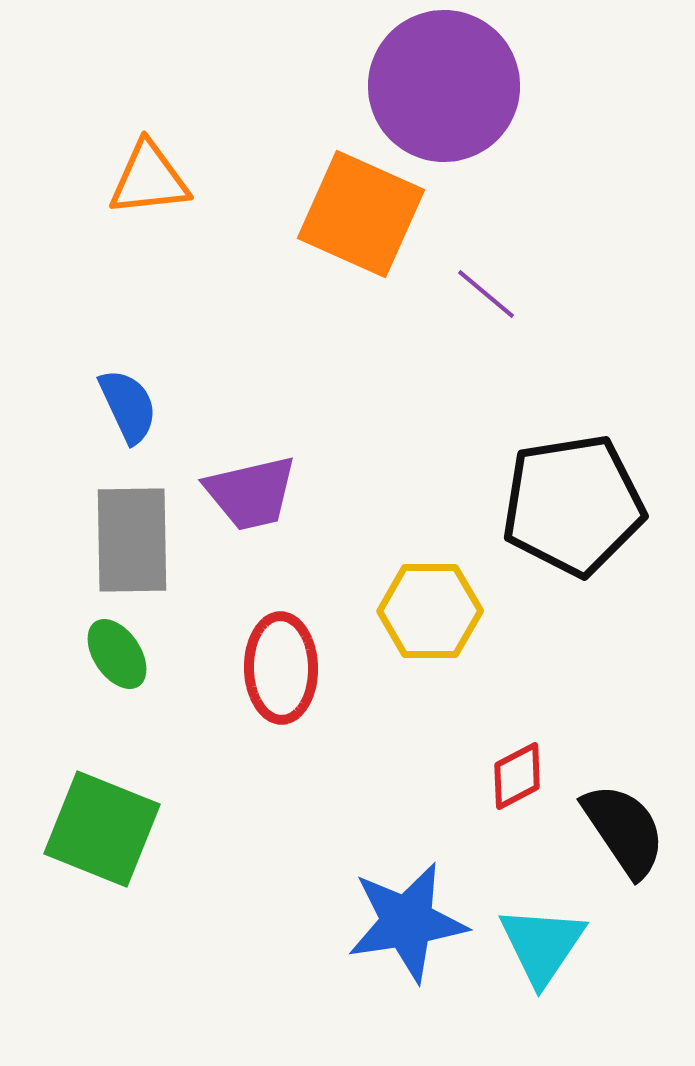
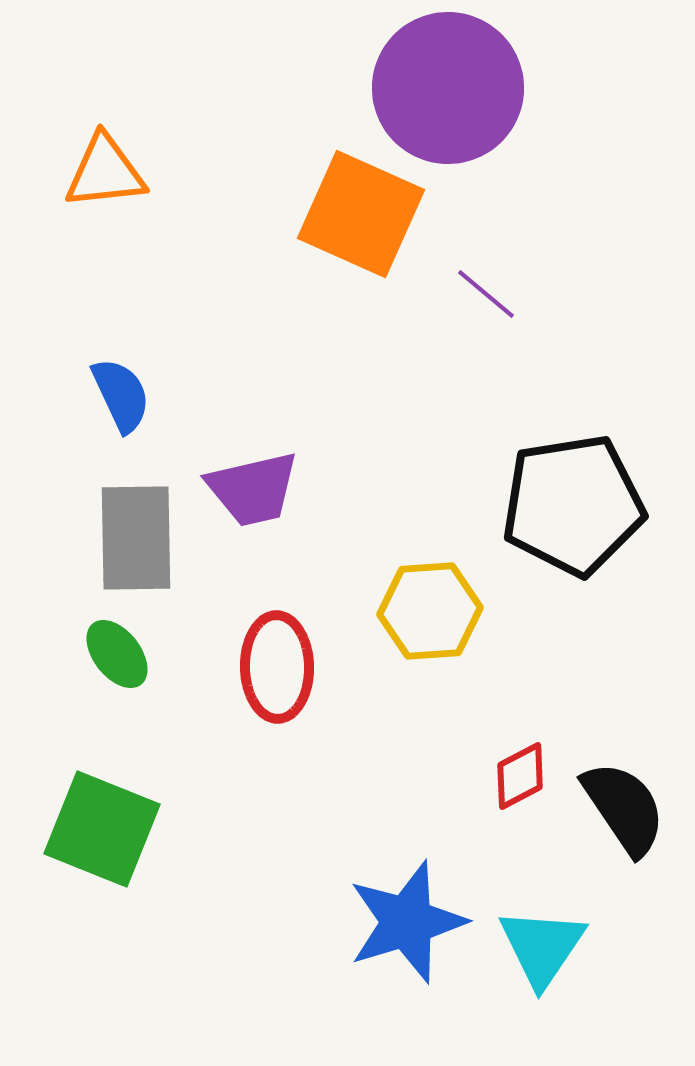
purple circle: moved 4 px right, 2 px down
orange triangle: moved 44 px left, 7 px up
blue semicircle: moved 7 px left, 11 px up
purple trapezoid: moved 2 px right, 4 px up
gray rectangle: moved 4 px right, 2 px up
yellow hexagon: rotated 4 degrees counterclockwise
green ellipse: rotated 4 degrees counterclockwise
red ellipse: moved 4 px left, 1 px up
red diamond: moved 3 px right
black semicircle: moved 22 px up
blue star: rotated 8 degrees counterclockwise
cyan triangle: moved 2 px down
